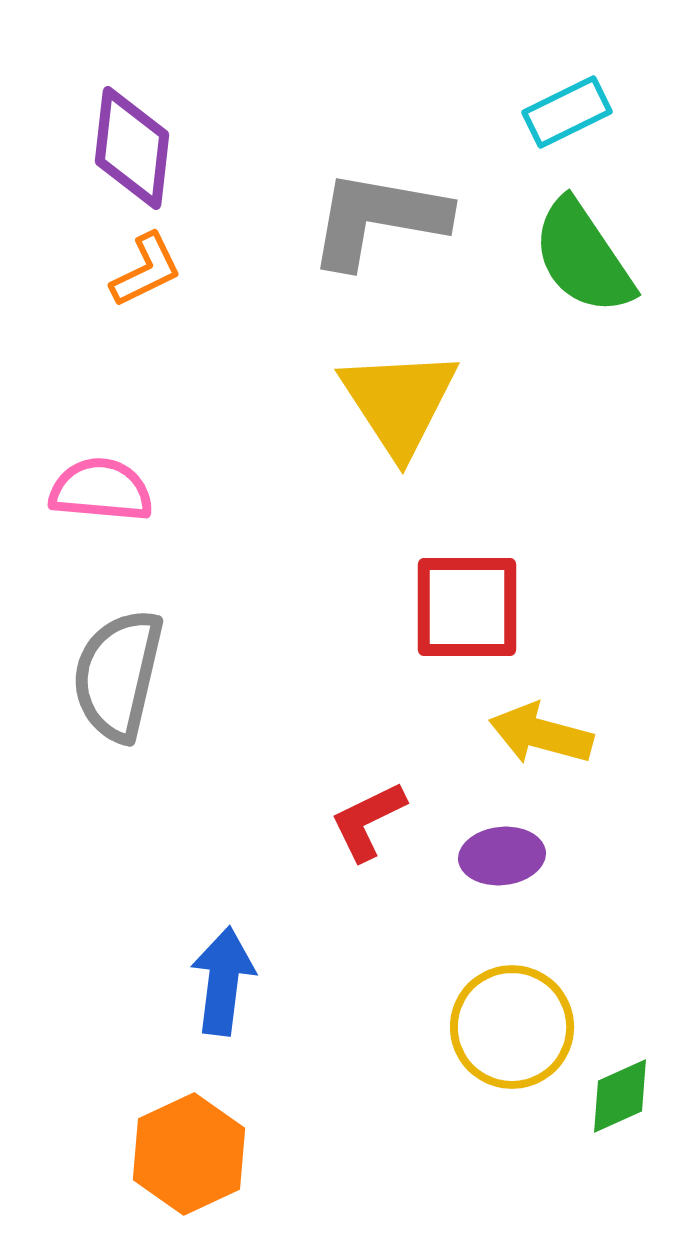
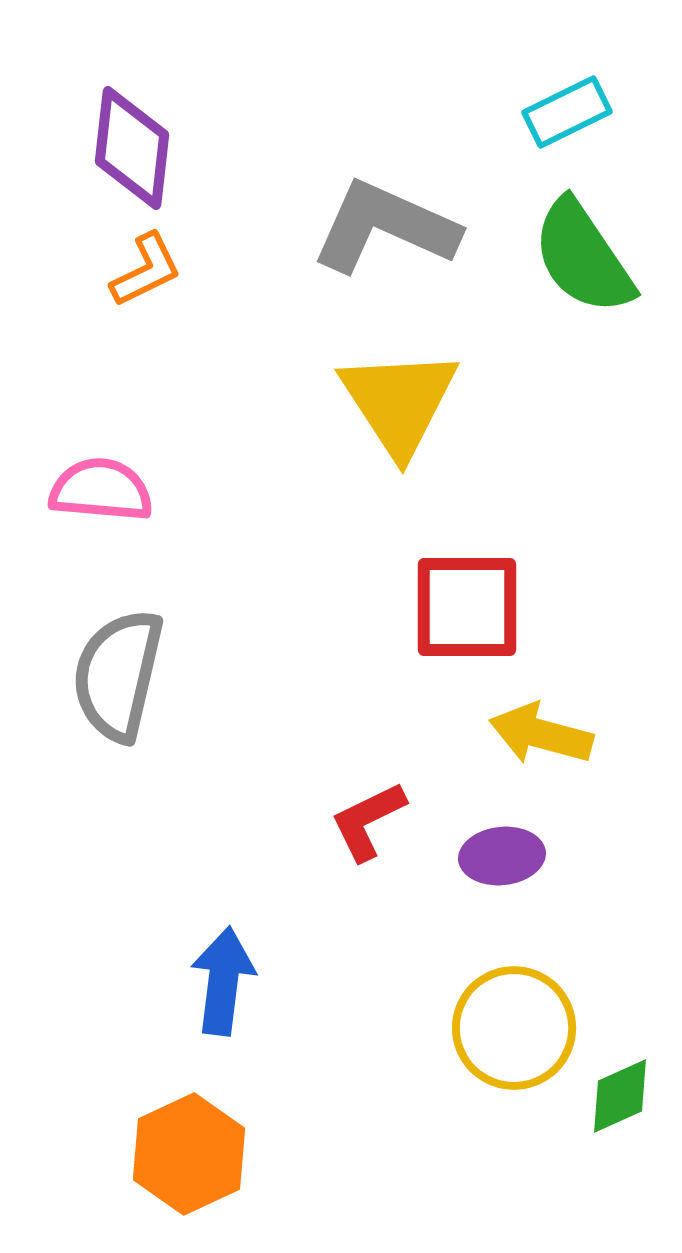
gray L-shape: moved 7 px right, 8 px down; rotated 14 degrees clockwise
yellow circle: moved 2 px right, 1 px down
